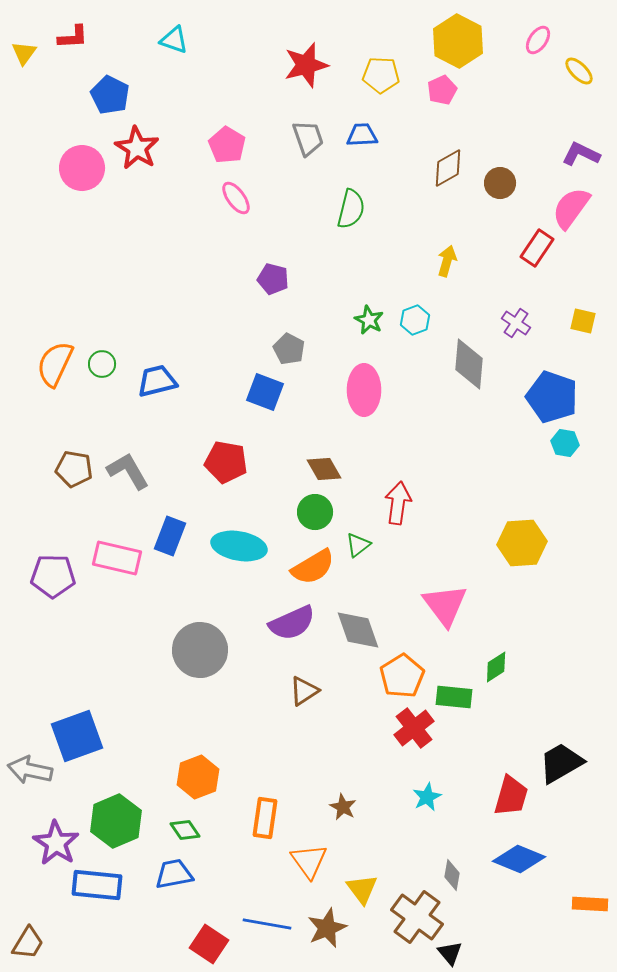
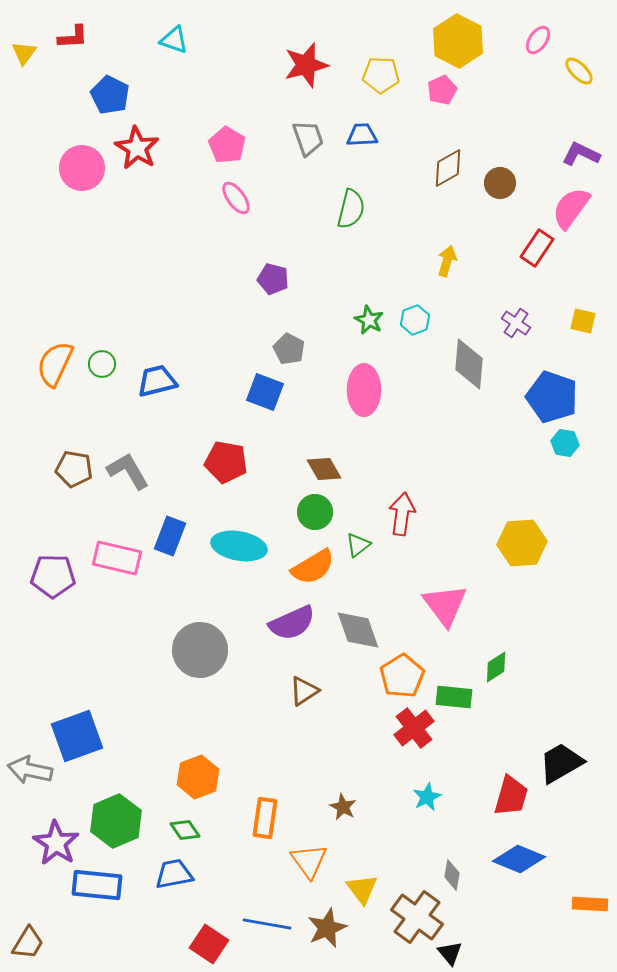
red arrow at (398, 503): moved 4 px right, 11 px down
